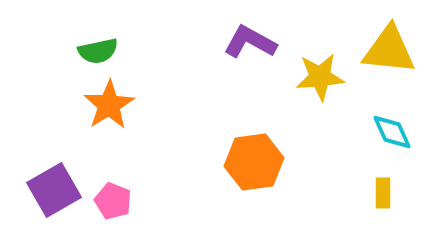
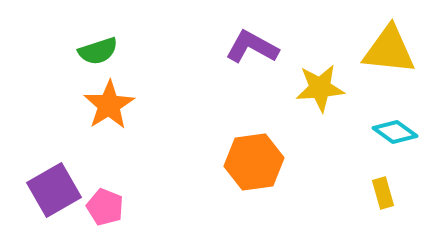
purple L-shape: moved 2 px right, 5 px down
green semicircle: rotated 6 degrees counterclockwise
yellow star: moved 11 px down
cyan diamond: moved 3 px right; rotated 30 degrees counterclockwise
yellow rectangle: rotated 16 degrees counterclockwise
pink pentagon: moved 8 px left, 6 px down
